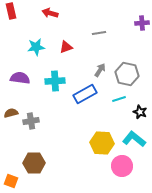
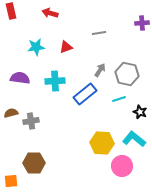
blue rectangle: rotated 10 degrees counterclockwise
orange square: rotated 24 degrees counterclockwise
